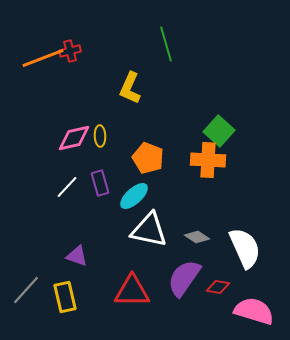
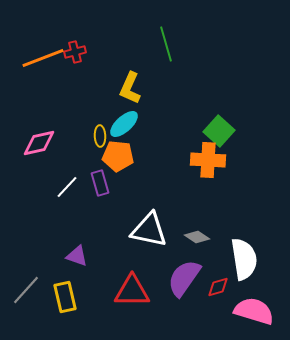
red cross: moved 5 px right, 1 px down
pink diamond: moved 35 px left, 5 px down
orange pentagon: moved 30 px left, 2 px up; rotated 16 degrees counterclockwise
cyan ellipse: moved 10 px left, 72 px up
white semicircle: moved 1 px left, 11 px down; rotated 15 degrees clockwise
red diamond: rotated 25 degrees counterclockwise
